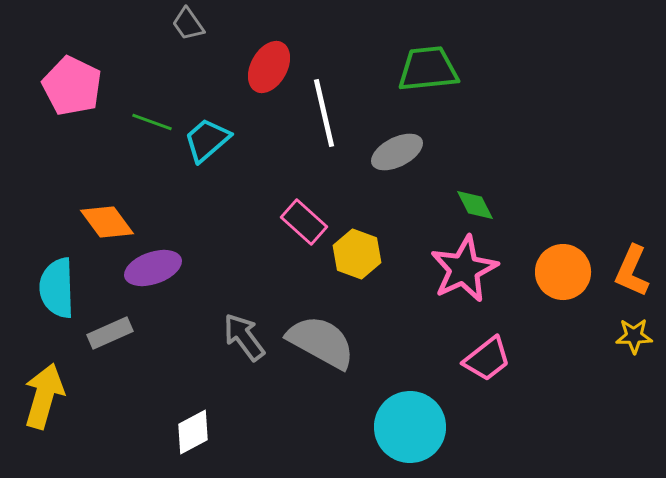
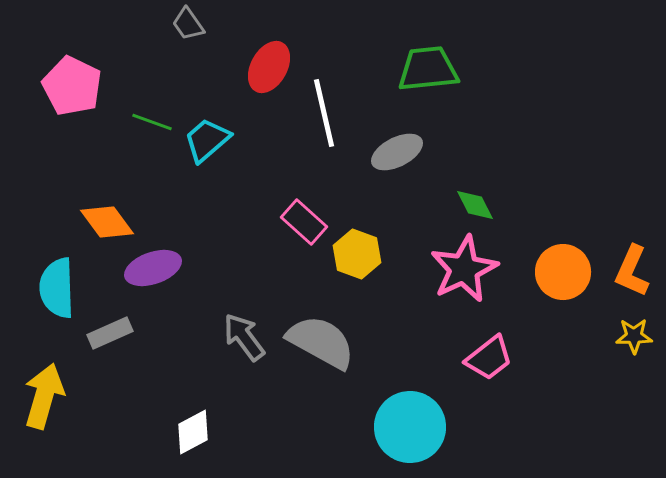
pink trapezoid: moved 2 px right, 1 px up
